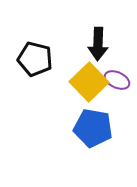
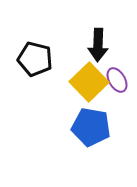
black arrow: moved 1 px down
purple ellipse: rotated 35 degrees clockwise
blue pentagon: moved 2 px left, 1 px up
